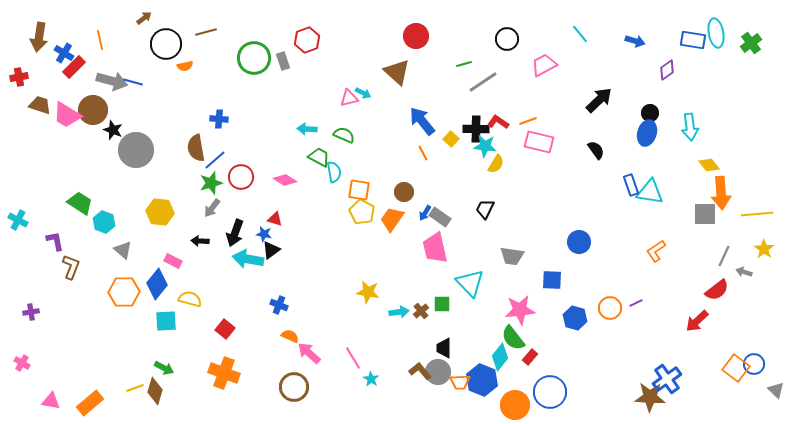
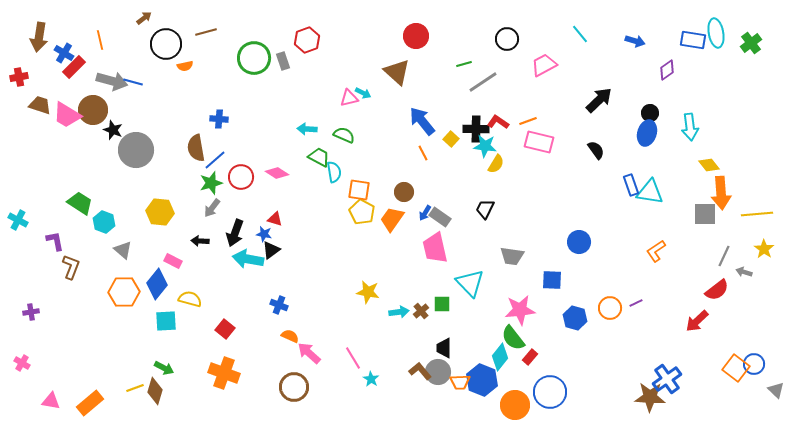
pink diamond at (285, 180): moved 8 px left, 7 px up
